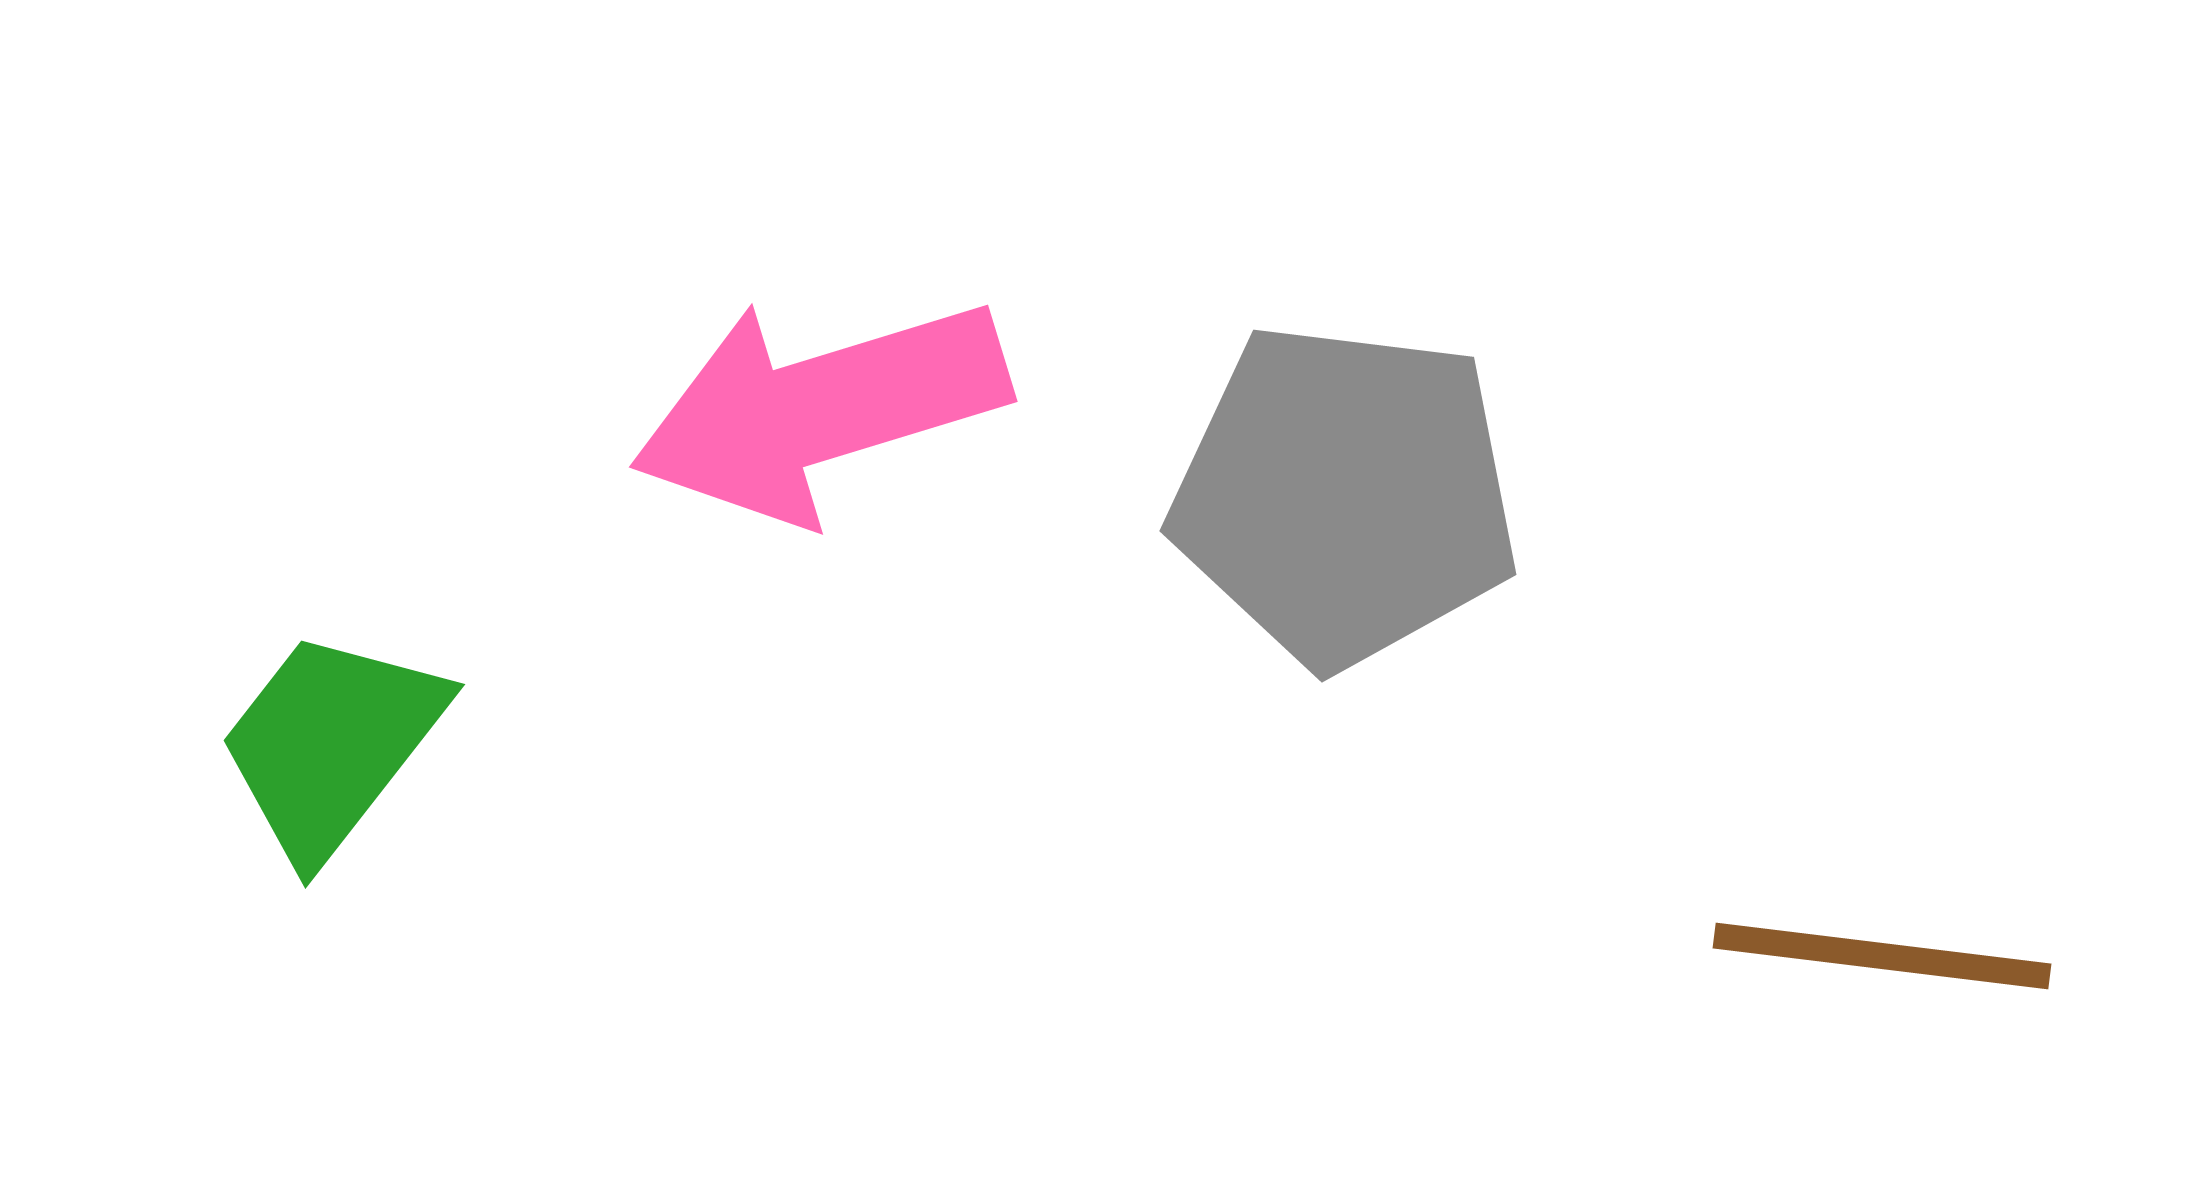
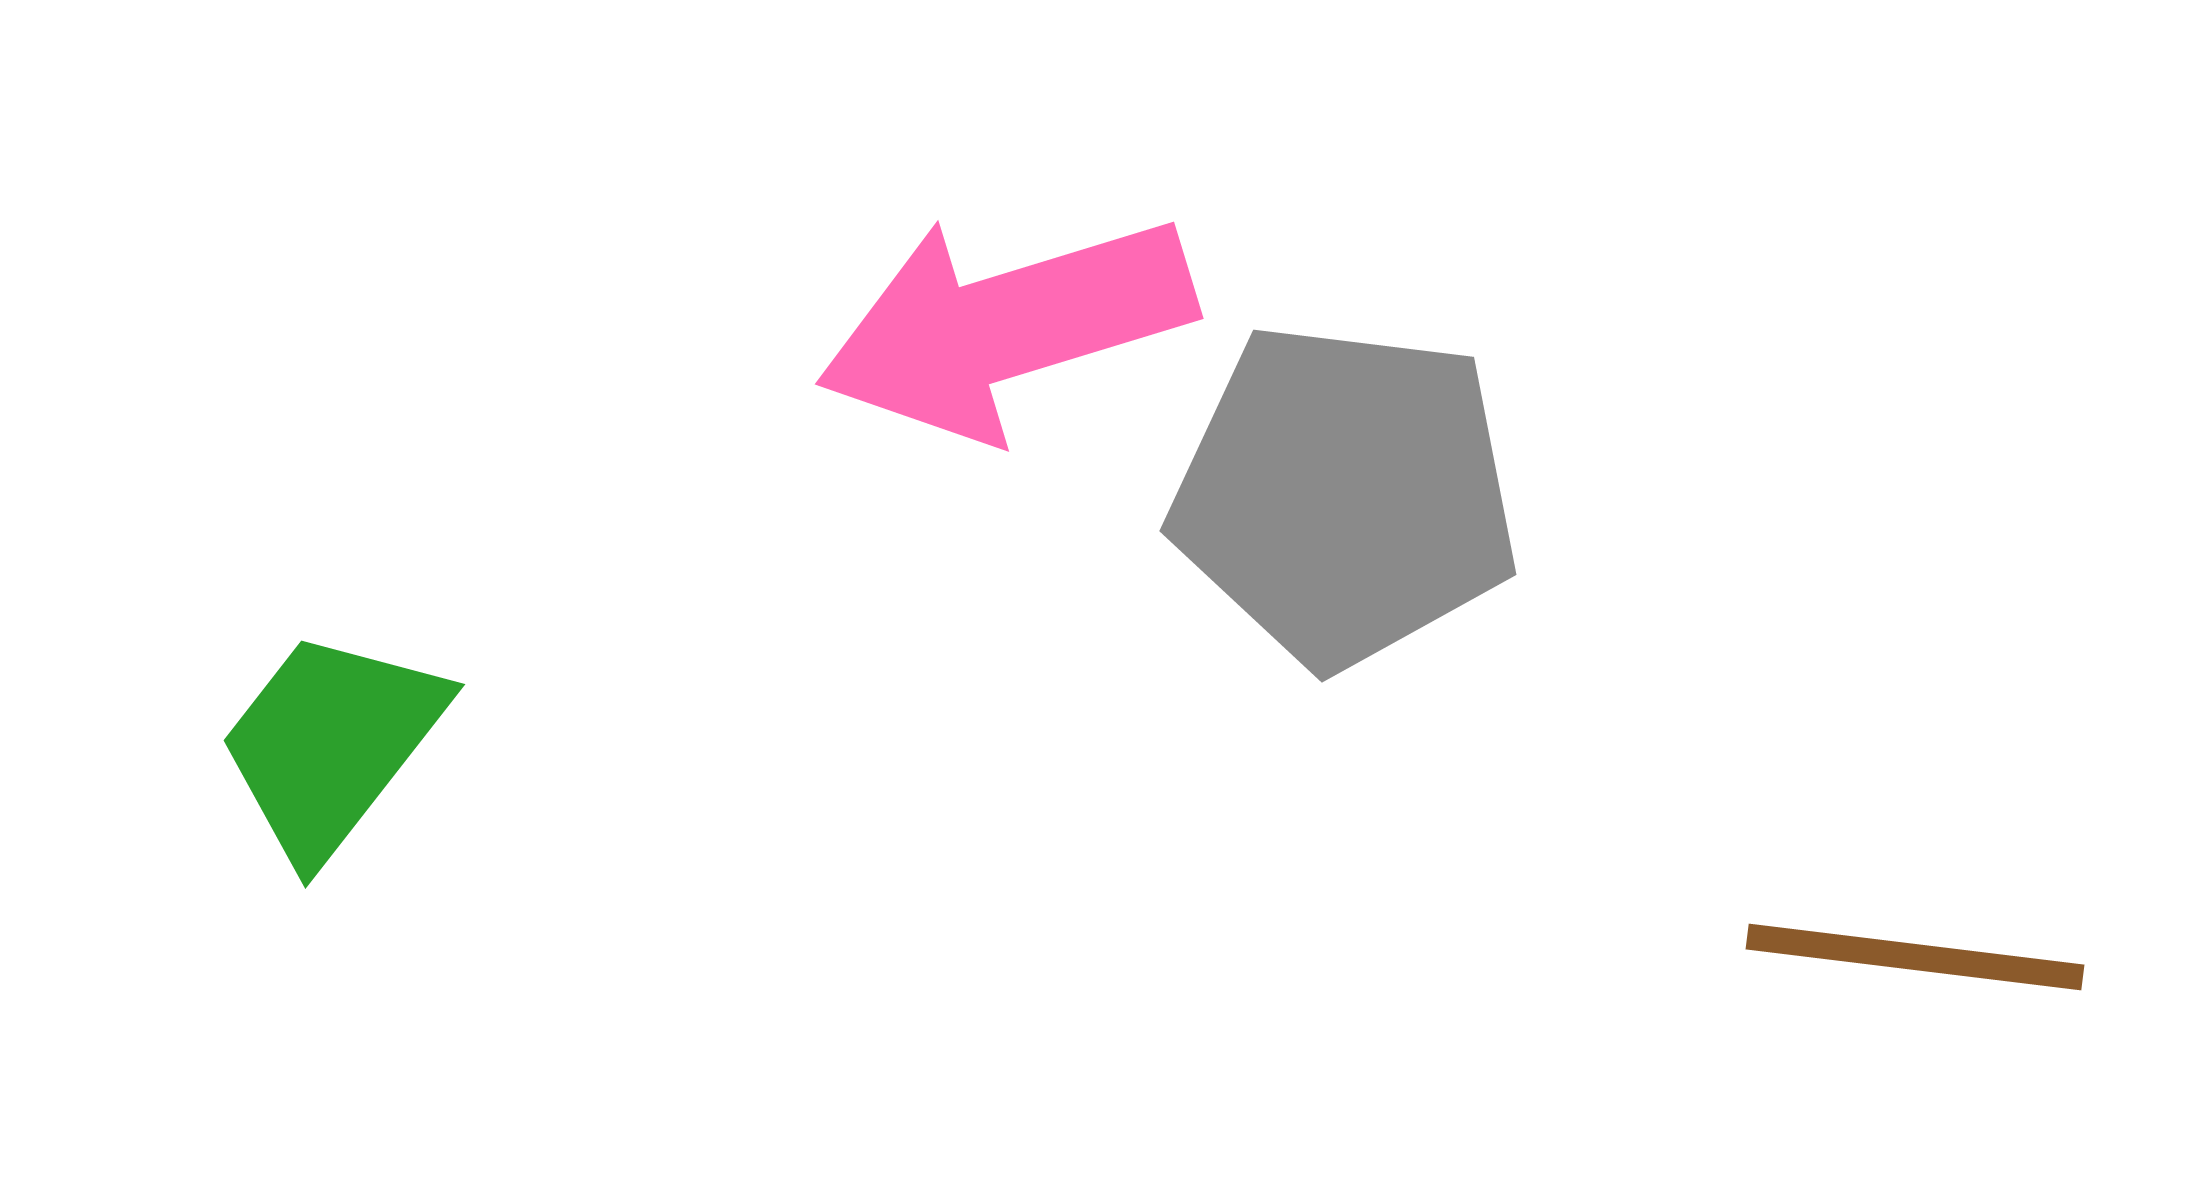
pink arrow: moved 186 px right, 83 px up
brown line: moved 33 px right, 1 px down
